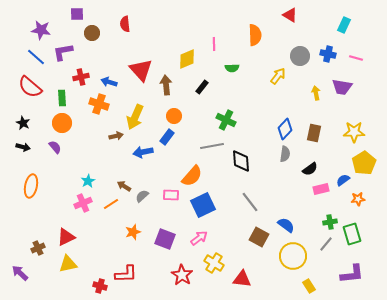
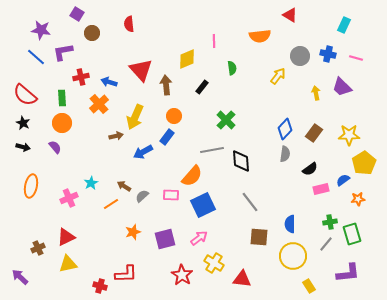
purple square at (77, 14): rotated 32 degrees clockwise
red semicircle at (125, 24): moved 4 px right
orange semicircle at (255, 35): moved 5 px right, 1 px down; rotated 85 degrees clockwise
pink line at (214, 44): moved 3 px up
green semicircle at (232, 68): rotated 96 degrees counterclockwise
red semicircle at (30, 87): moved 5 px left, 8 px down
purple trapezoid at (342, 87): rotated 35 degrees clockwise
orange cross at (99, 104): rotated 30 degrees clockwise
green cross at (226, 120): rotated 18 degrees clockwise
yellow star at (354, 132): moved 5 px left, 3 px down
brown rectangle at (314, 133): rotated 24 degrees clockwise
gray line at (212, 146): moved 4 px down
blue arrow at (143, 152): rotated 18 degrees counterclockwise
cyan star at (88, 181): moved 3 px right, 2 px down
pink cross at (83, 203): moved 14 px left, 5 px up
blue semicircle at (286, 225): moved 4 px right, 1 px up; rotated 126 degrees counterclockwise
brown square at (259, 237): rotated 24 degrees counterclockwise
purple square at (165, 239): rotated 35 degrees counterclockwise
purple arrow at (20, 273): moved 4 px down
purple L-shape at (352, 274): moved 4 px left, 1 px up
